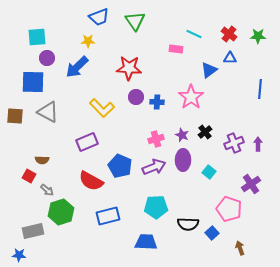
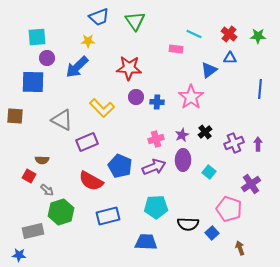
gray triangle at (48, 112): moved 14 px right, 8 px down
purple star at (182, 135): rotated 24 degrees clockwise
